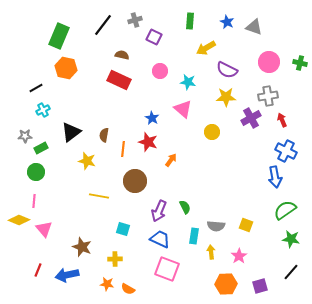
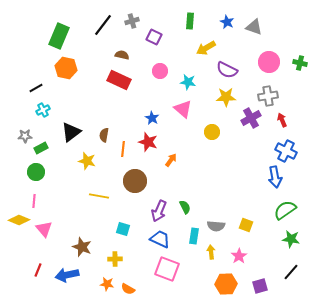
gray cross at (135, 20): moved 3 px left, 1 px down
